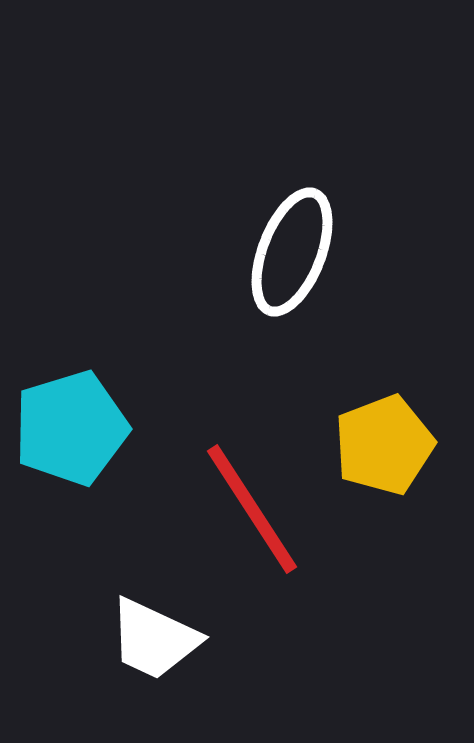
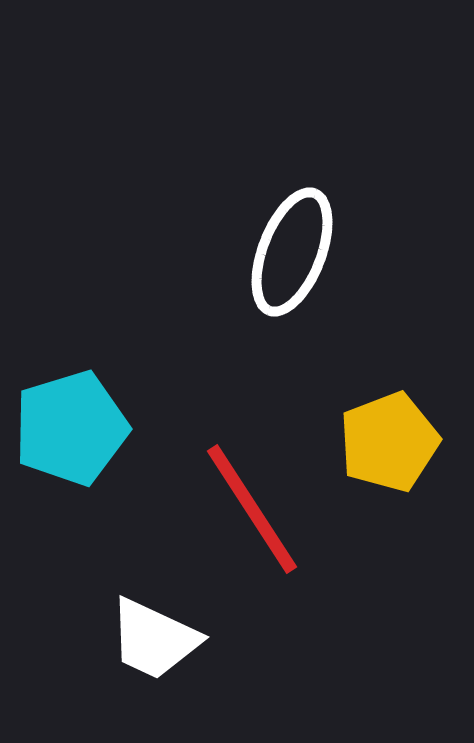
yellow pentagon: moved 5 px right, 3 px up
